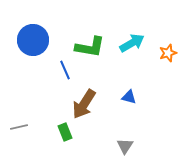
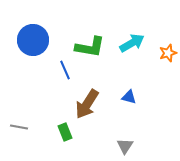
brown arrow: moved 3 px right
gray line: rotated 24 degrees clockwise
